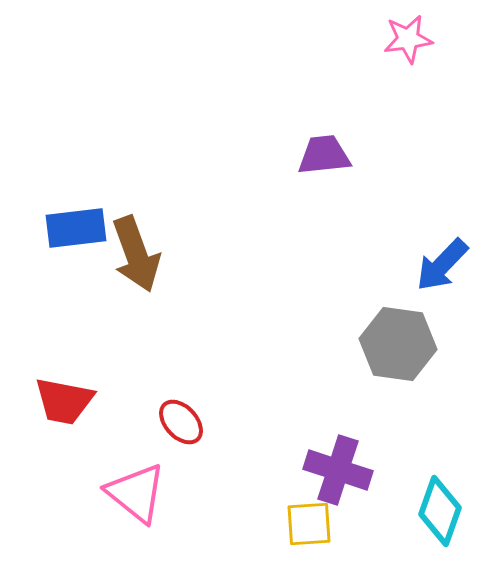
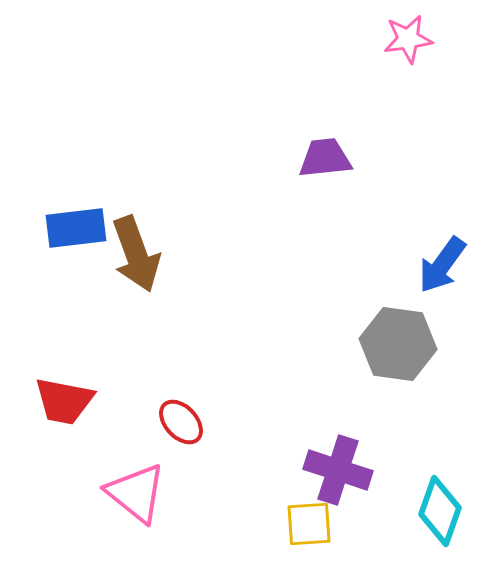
purple trapezoid: moved 1 px right, 3 px down
blue arrow: rotated 8 degrees counterclockwise
